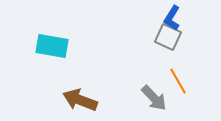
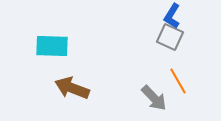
blue L-shape: moved 2 px up
gray square: moved 2 px right
cyan rectangle: rotated 8 degrees counterclockwise
brown arrow: moved 8 px left, 12 px up
